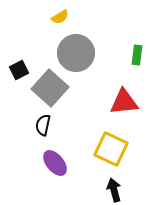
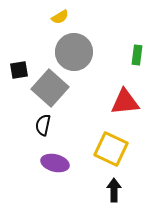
gray circle: moved 2 px left, 1 px up
black square: rotated 18 degrees clockwise
red triangle: moved 1 px right
purple ellipse: rotated 36 degrees counterclockwise
black arrow: rotated 15 degrees clockwise
